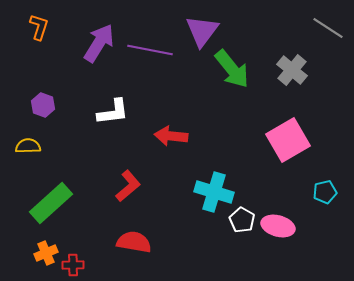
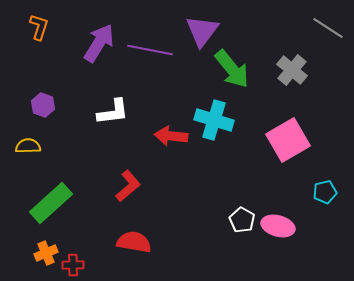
cyan cross: moved 72 px up
